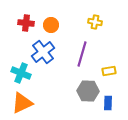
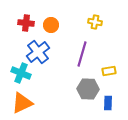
blue cross: moved 5 px left
gray hexagon: moved 2 px up
